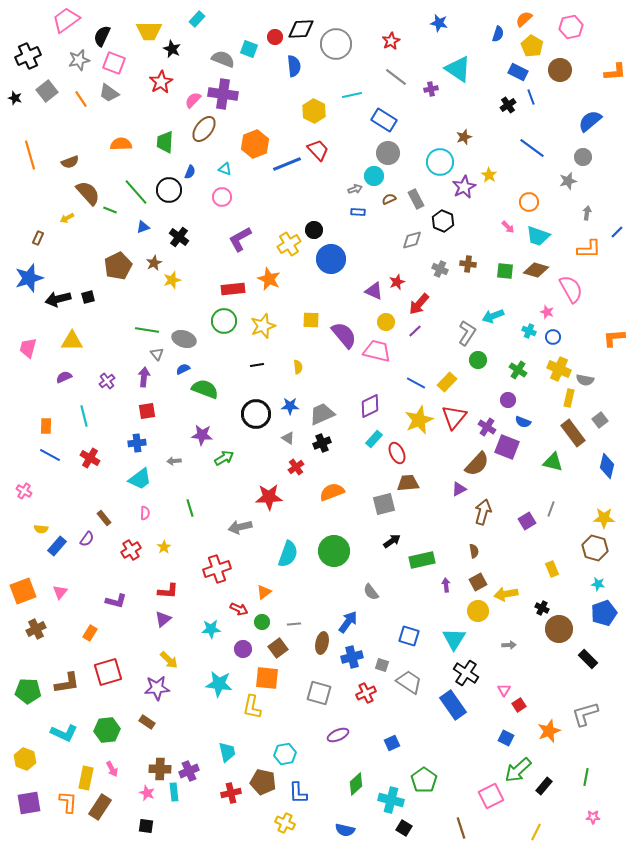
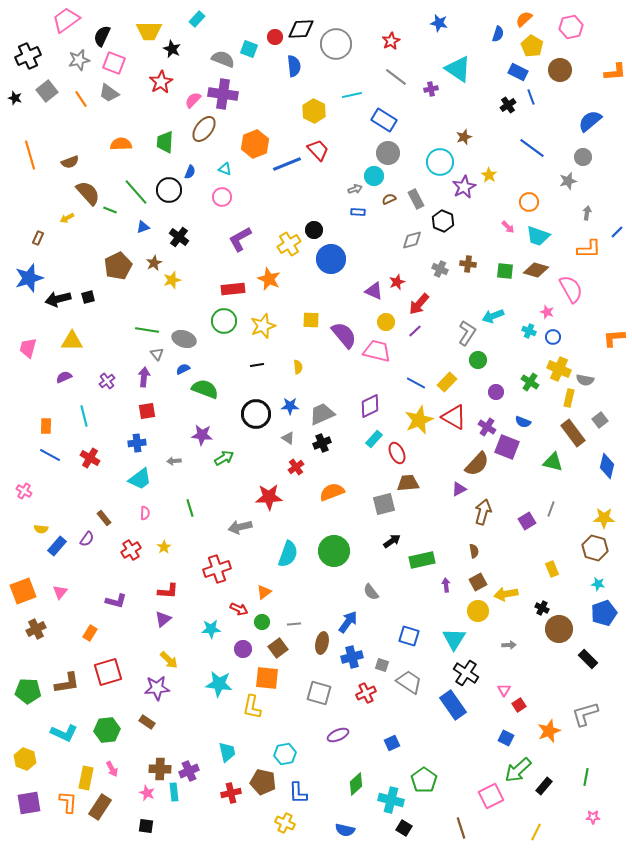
green cross at (518, 370): moved 12 px right, 12 px down
purple circle at (508, 400): moved 12 px left, 8 px up
red triangle at (454, 417): rotated 40 degrees counterclockwise
